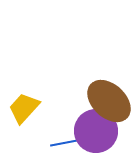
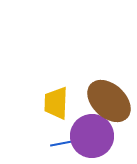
yellow trapezoid: moved 32 px right, 5 px up; rotated 40 degrees counterclockwise
purple circle: moved 4 px left, 5 px down
